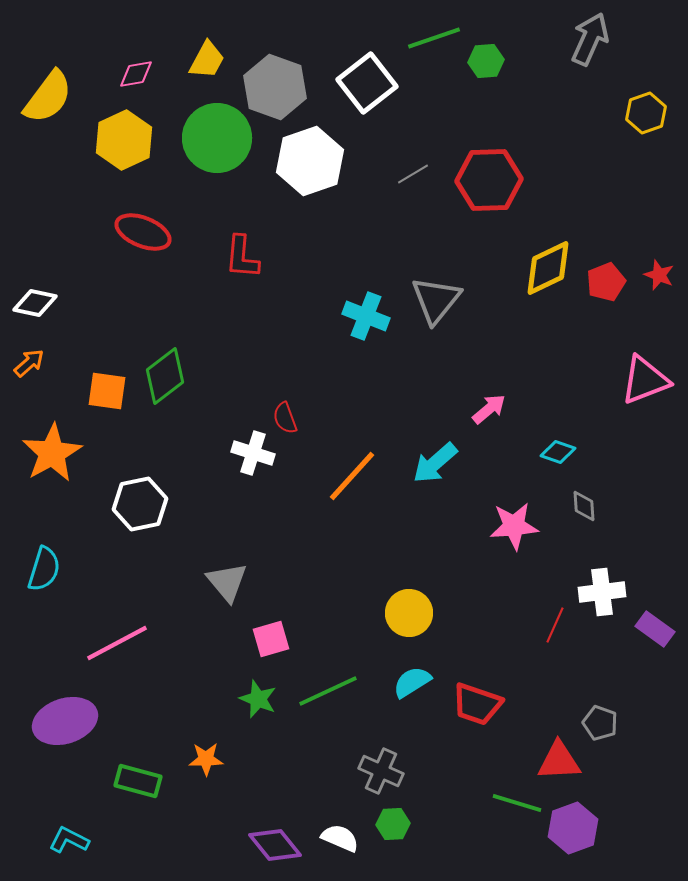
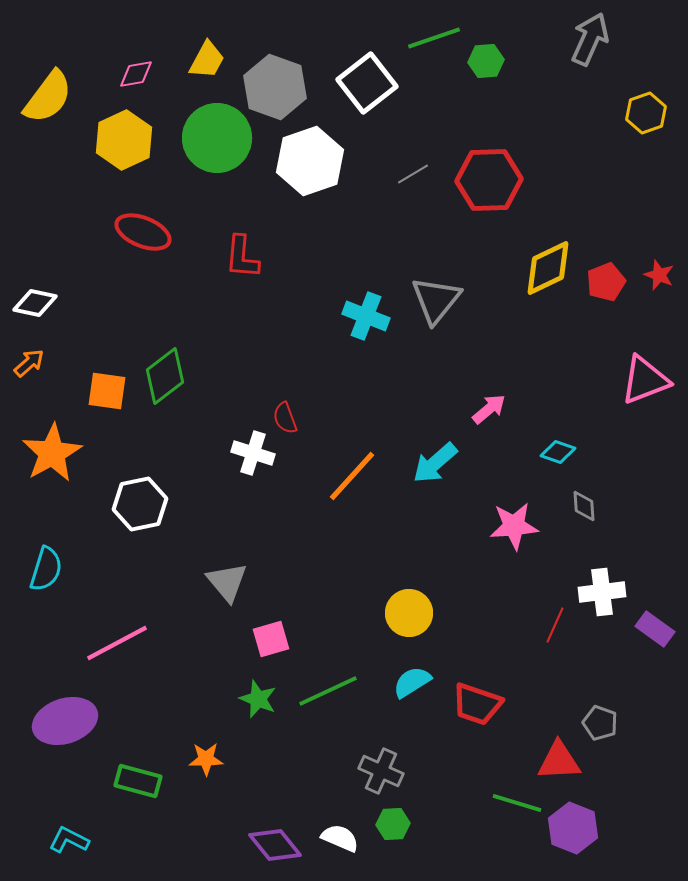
cyan semicircle at (44, 569): moved 2 px right
purple hexagon at (573, 828): rotated 18 degrees counterclockwise
